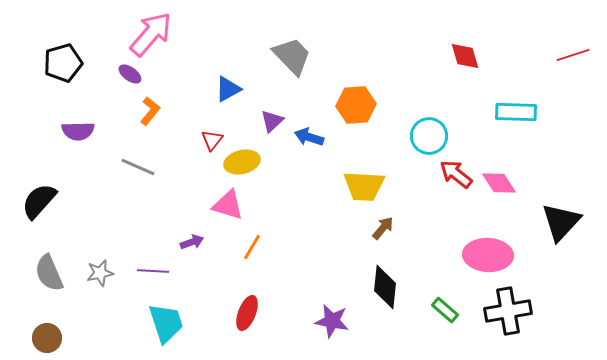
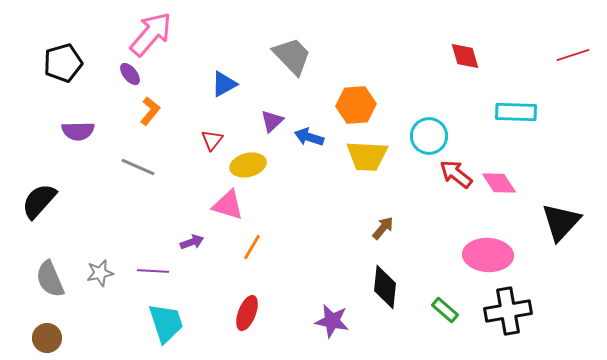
purple ellipse: rotated 15 degrees clockwise
blue triangle: moved 4 px left, 5 px up
yellow ellipse: moved 6 px right, 3 px down
yellow trapezoid: moved 3 px right, 30 px up
gray semicircle: moved 1 px right, 6 px down
